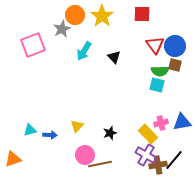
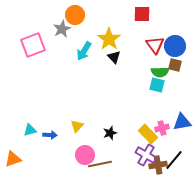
yellow star: moved 7 px right, 23 px down
green semicircle: moved 1 px down
pink cross: moved 1 px right, 5 px down
